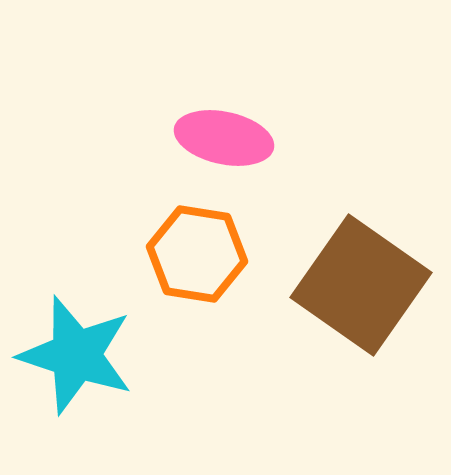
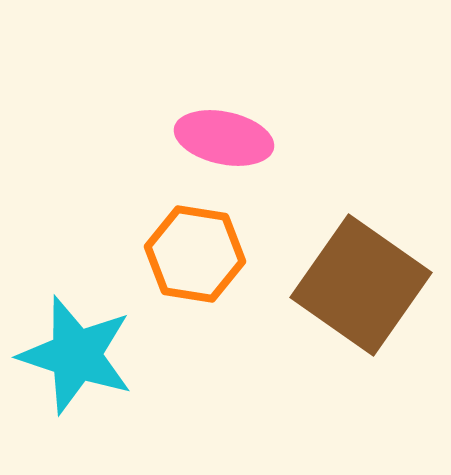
orange hexagon: moved 2 px left
